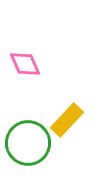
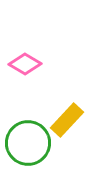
pink diamond: rotated 36 degrees counterclockwise
